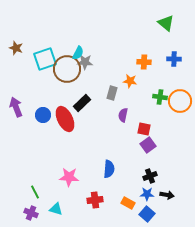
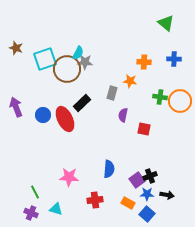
purple square: moved 11 px left, 35 px down
